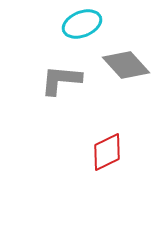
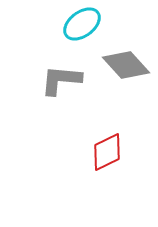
cyan ellipse: rotated 15 degrees counterclockwise
